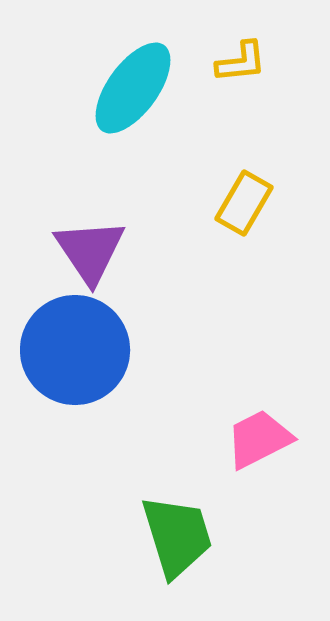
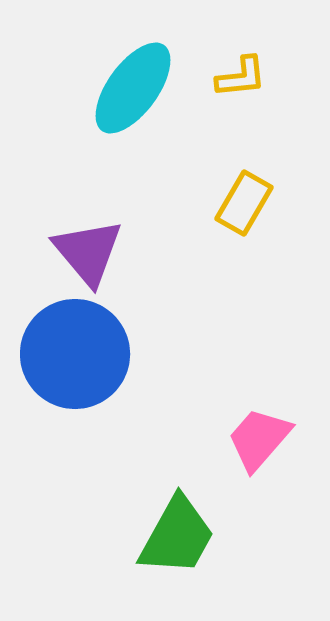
yellow L-shape: moved 15 px down
purple triangle: moved 2 px left, 1 px down; rotated 6 degrees counterclockwise
blue circle: moved 4 px down
pink trapezoid: rotated 22 degrees counterclockwise
green trapezoid: rotated 46 degrees clockwise
